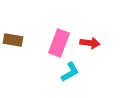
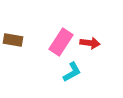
pink rectangle: moved 2 px right, 1 px up; rotated 12 degrees clockwise
cyan L-shape: moved 2 px right
